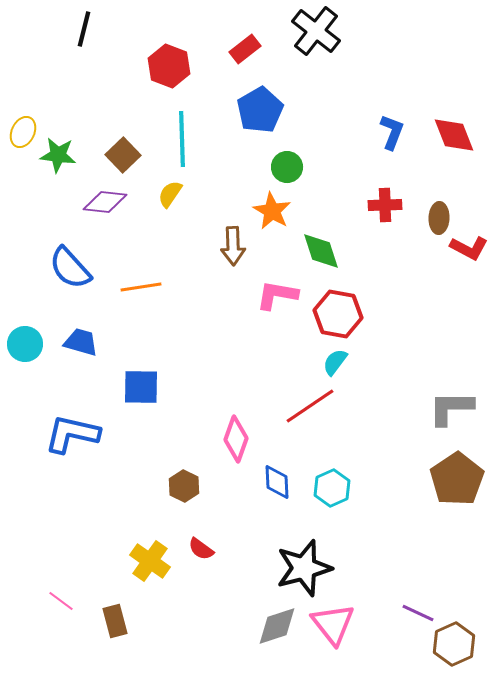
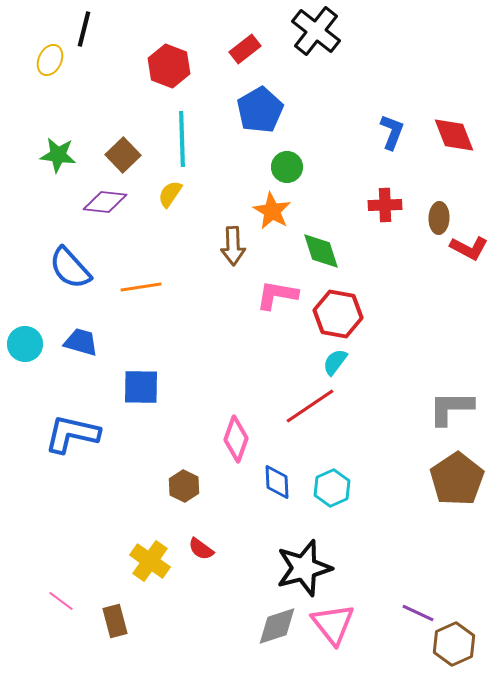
yellow ellipse at (23, 132): moved 27 px right, 72 px up
